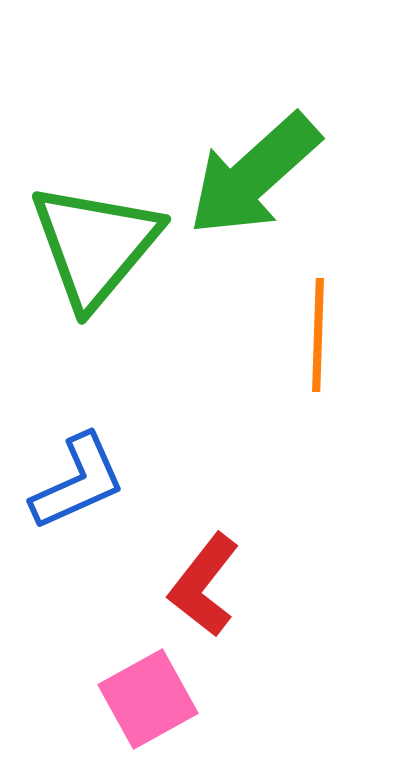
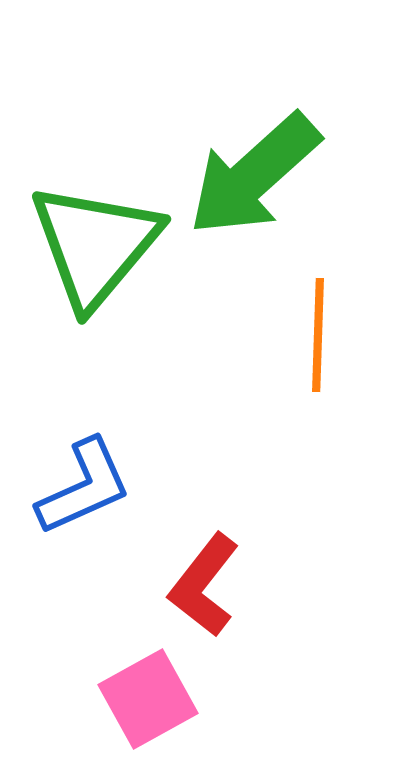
blue L-shape: moved 6 px right, 5 px down
